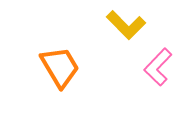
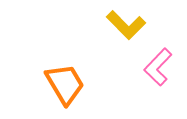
orange trapezoid: moved 5 px right, 17 px down
